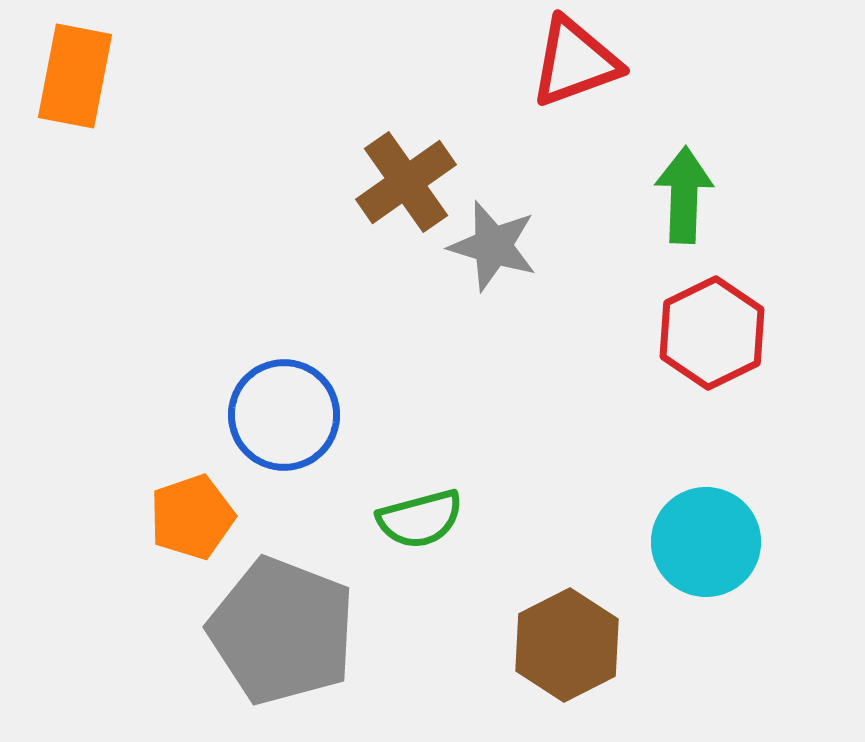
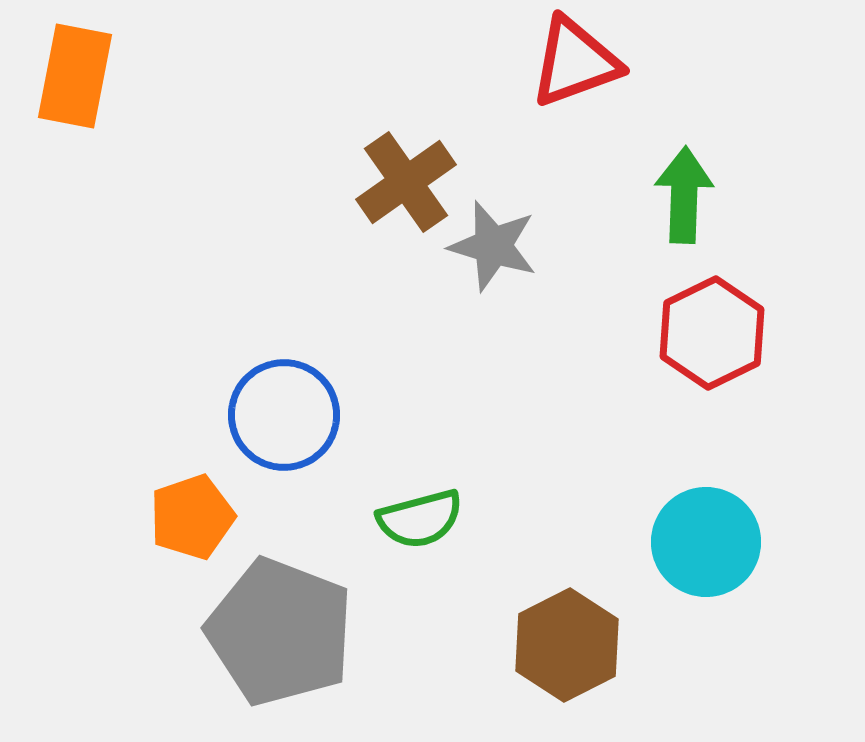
gray pentagon: moved 2 px left, 1 px down
